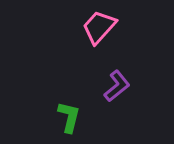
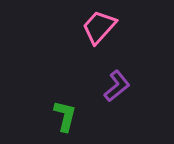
green L-shape: moved 4 px left, 1 px up
